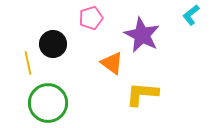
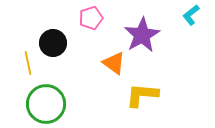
purple star: rotated 15 degrees clockwise
black circle: moved 1 px up
orange triangle: moved 2 px right
yellow L-shape: moved 1 px down
green circle: moved 2 px left, 1 px down
